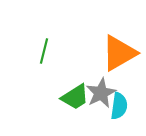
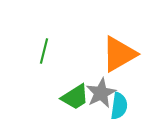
orange triangle: moved 1 px down
